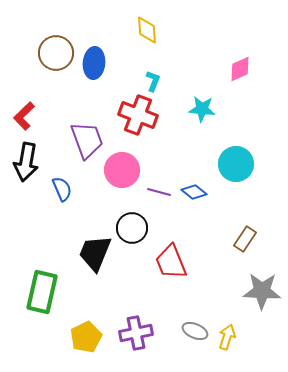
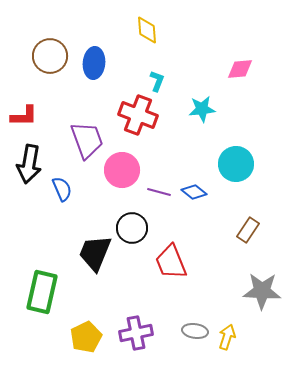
brown circle: moved 6 px left, 3 px down
pink diamond: rotated 20 degrees clockwise
cyan L-shape: moved 4 px right
cyan star: rotated 12 degrees counterclockwise
red L-shape: rotated 136 degrees counterclockwise
black arrow: moved 3 px right, 2 px down
brown rectangle: moved 3 px right, 9 px up
gray ellipse: rotated 15 degrees counterclockwise
